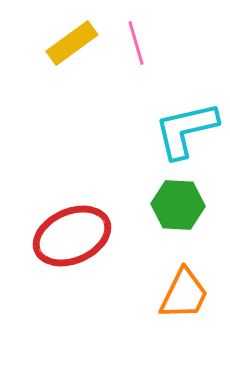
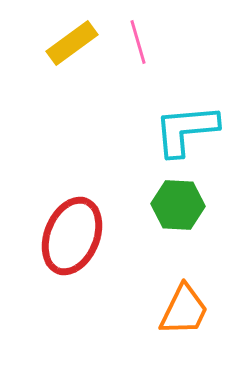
pink line: moved 2 px right, 1 px up
cyan L-shape: rotated 8 degrees clockwise
red ellipse: rotated 44 degrees counterclockwise
orange trapezoid: moved 16 px down
